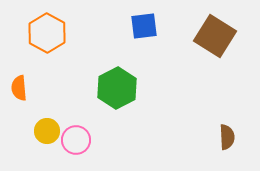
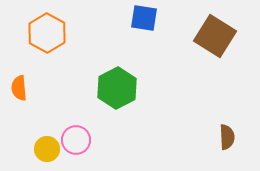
blue square: moved 8 px up; rotated 16 degrees clockwise
yellow circle: moved 18 px down
